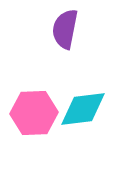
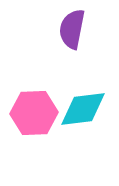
purple semicircle: moved 7 px right
